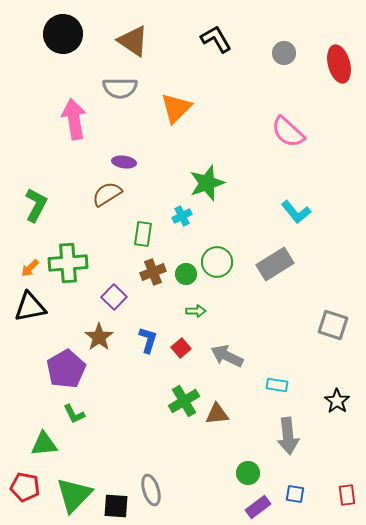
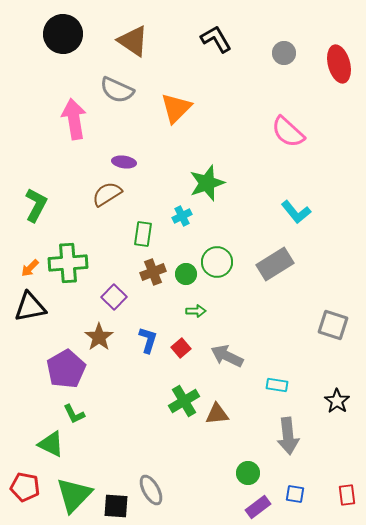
gray semicircle at (120, 88): moved 3 px left, 2 px down; rotated 24 degrees clockwise
green triangle at (44, 444): moved 7 px right; rotated 32 degrees clockwise
gray ellipse at (151, 490): rotated 12 degrees counterclockwise
